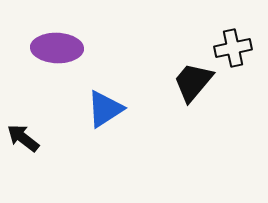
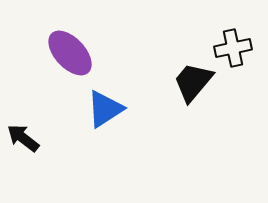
purple ellipse: moved 13 px right, 5 px down; rotated 45 degrees clockwise
